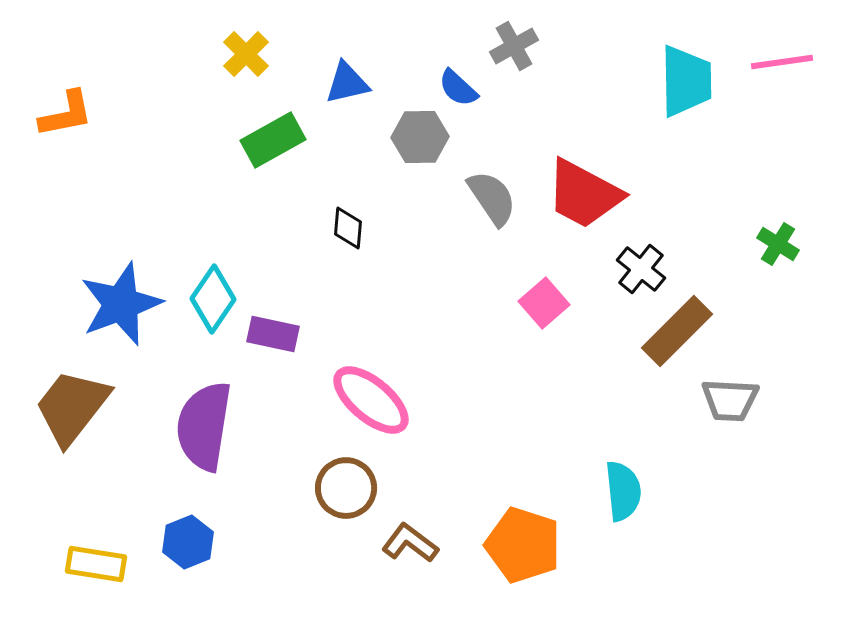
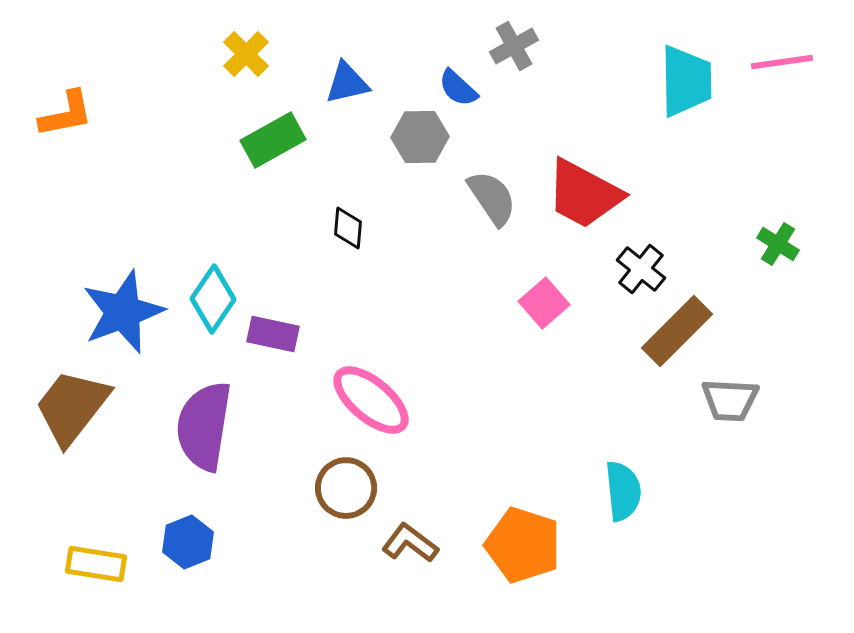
blue star: moved 2 px right, 8 px down
